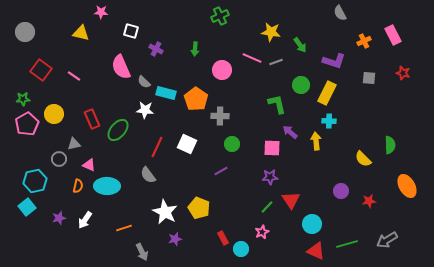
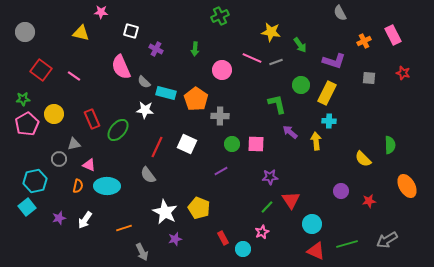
pink square at (272, 148): moved 16 px left, 4 px up
cyan circle at (241, 249): moved 2 px right
